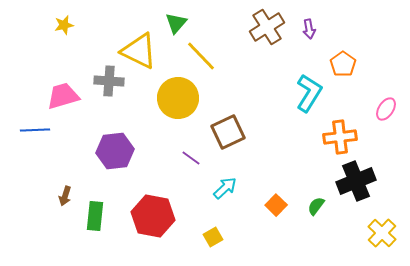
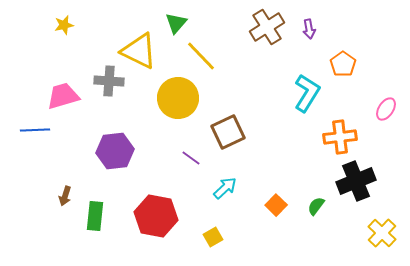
cyan L-shape: moved 2 px left
red hexagon: moved 3 px right
